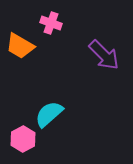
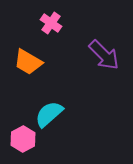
pink cross: rotated 15 degrees clockwise
orange trapezoid: moved 8 px right, 16 px down
